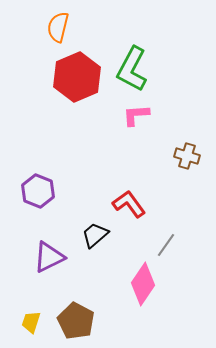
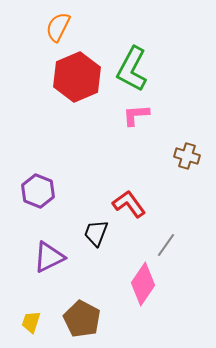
orange semicircle: rotated 12 degrees clockwise
black trapezoid: moved 1 px right, 2 px up; rotated 28 degrees counterclockwise
brown pentagon: moved 6 px right, 2 px up
